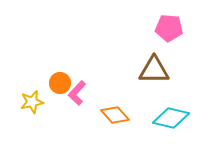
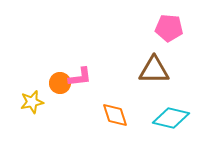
pink L-shape: moved 3 px right, 16 px up; rotated 140 degrees counterclockwise
orange diamond: rotated 24 degrees clockwise
